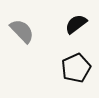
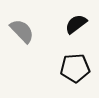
black pentagon: moved 1 px left; rotated 20 degrees clockwise
